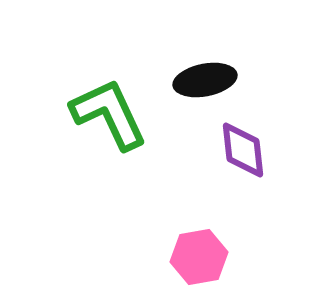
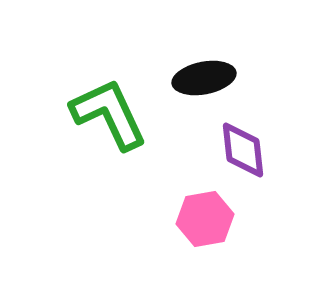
black ellipse: moved 1 px left, 2 px up
pink hexagon: moved 6 px right, 38 px up
